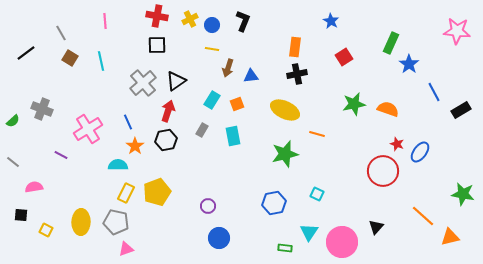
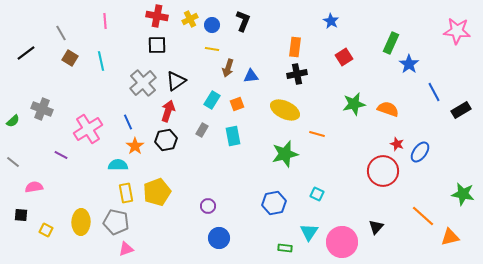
yellow rectangle at (126, 193): rotated 36 degrees counterclockwise
